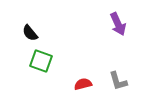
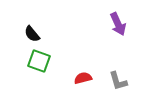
black semicircle: moved 2 px right, 1 px down
green square: moved 2 px left
red semicircle: moved 6 px up
